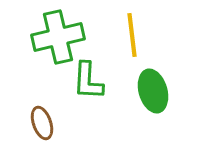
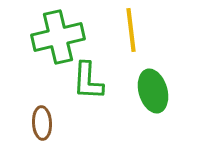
yellow line: moved 1 px left, 5 px up
brown ellipse: rotated 16 degrees clockwise
